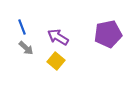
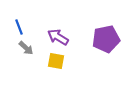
blue line: moved 3 px left
purple pentagon: moved 2 px left, 5 px down
yellow square: rotated 30 degrees counterclockwise
